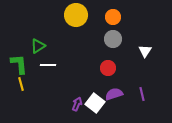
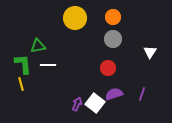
yellow circle: moved 1 px left, 3 px down
green triangle: rotated 21 degrees clockwise
white triangle: moved 5 px right, 1 px down
green L-shape: moved 4 px right
purple line: rotated 32 degrees clockwise
